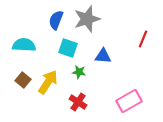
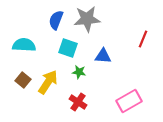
gray star: rotated 12 degrees clockwise
